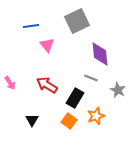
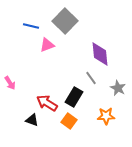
gray square: moved 12 px left; rotated 20 degrees counterclockwise
blue line: rotated 21 degrees clockwise
pink triangle: rotated 49 degrees clockwise
gray line: rotated 32 degrees clockwise
red arrow: moved 18 px down
gray star: moved 2 px up
black rectangle: moved 1 px left, 1 px up
orange star: moved 10 px right; rotated 18 degrees clockwise
black triangle: rotated 40 degrees counterclockwise
